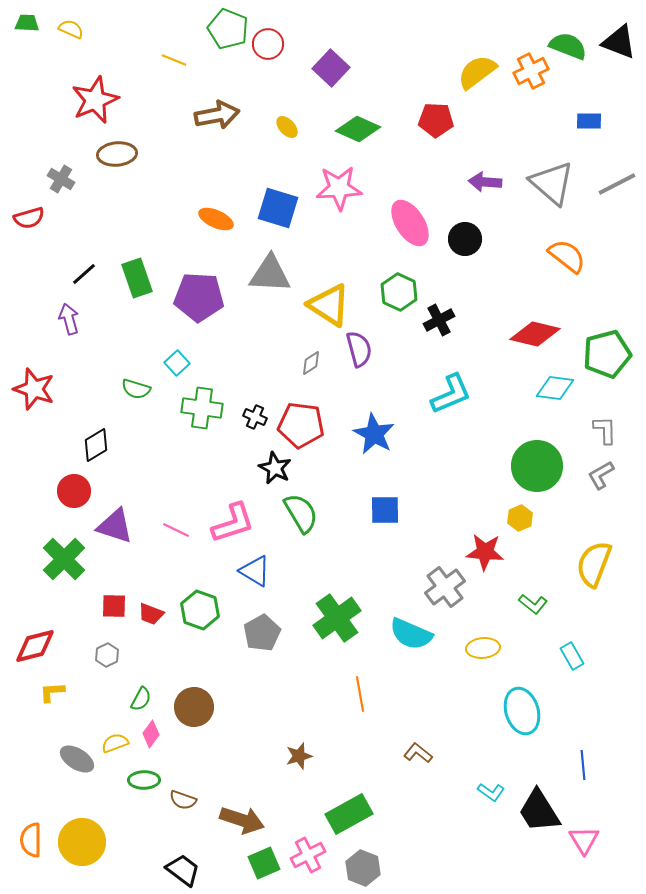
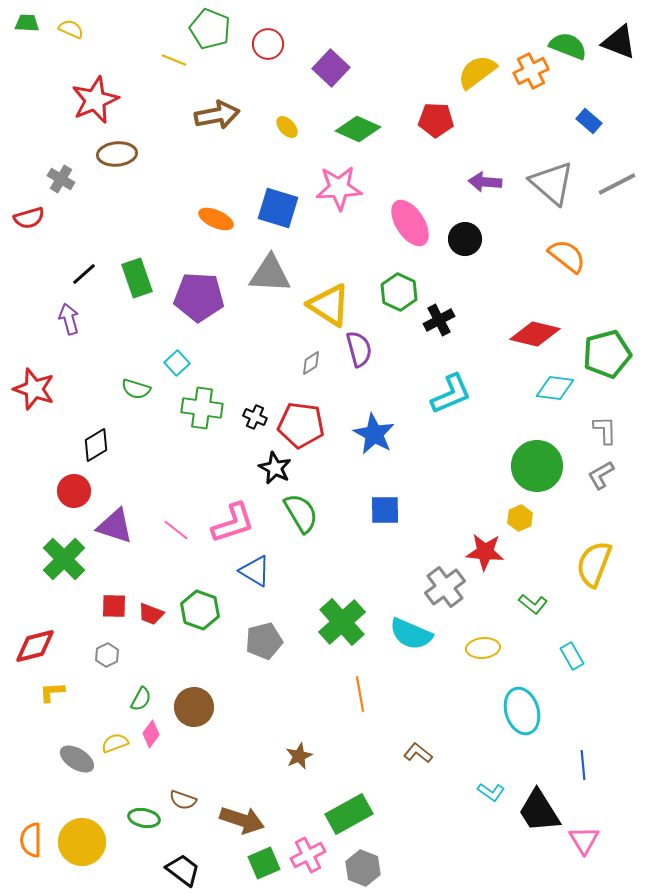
green pentagon at (228, 29): moved 18 px left
blue rectangle at (589, 121): rotated 40 degrees clockwise
pink line at (176, 530): rotated 12 degrees clockwise
green cross at (337, 618): moved 5 px right, 4 px down; rotated 6 degrees counterclockwise
gray pentagon at (262, 633): moved 2 px right, 8 px down; rotated 15 degrees clockwise
brown star at (299, 756): rotated 8 degrees counterclockwise
green ellipse at (144, 780): moved 38 px down; rotated 12 degrees clockwise
